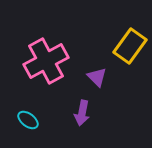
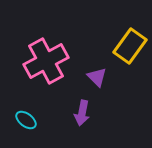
cyan ellipse: moved 2 px left
